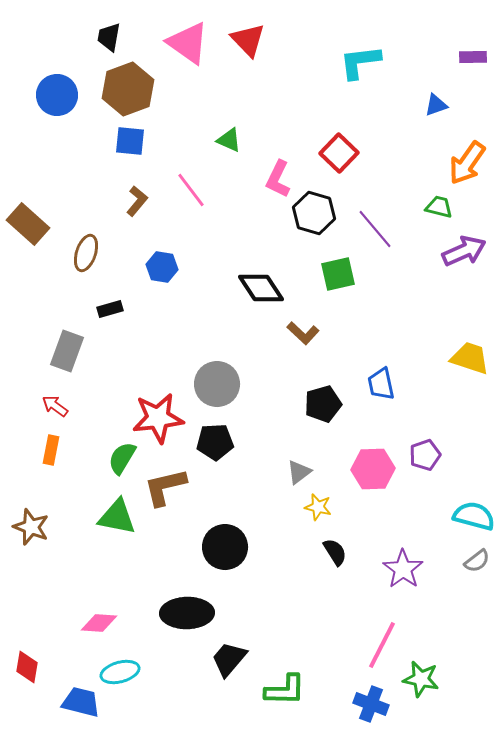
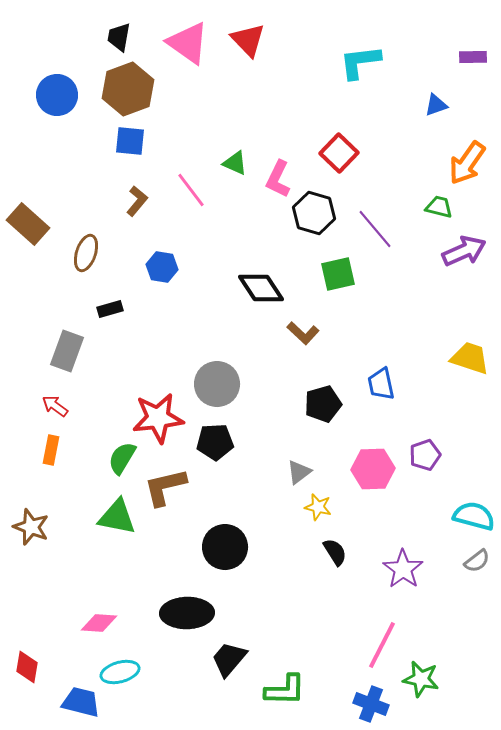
black trapezoid at (109, 37): moved 10 px right
green triangle at (229, 140): moved 6 px right, 23 px down
